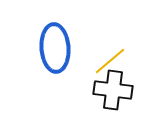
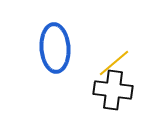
yellow line: moved 4 px right, 2 px down
